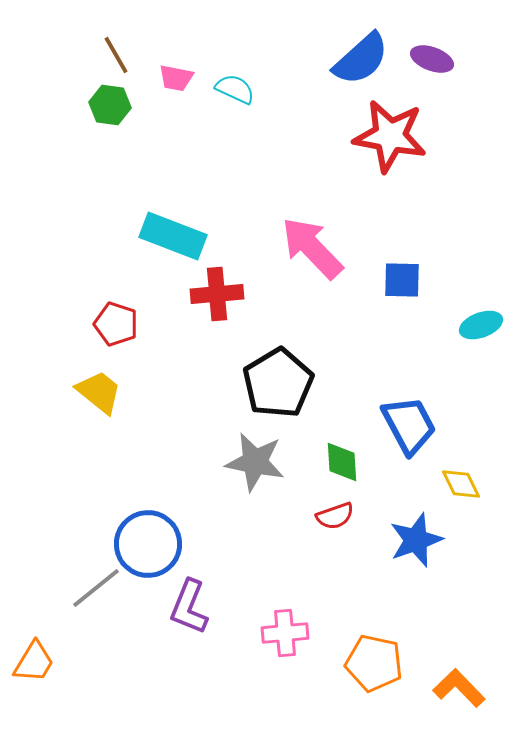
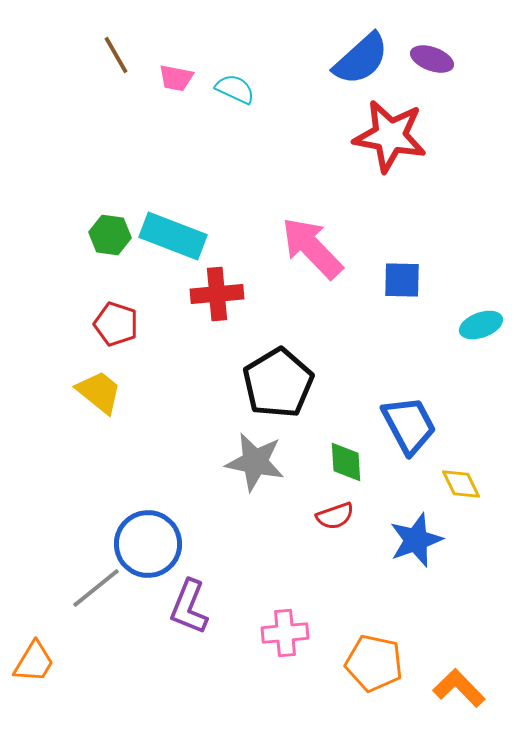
green hexagon: moved 130 px down
green diamond: moved 4 px right
